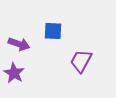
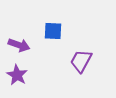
purple arrow: moved 1 px down
purple star: moved 3 px right, 2 px down
